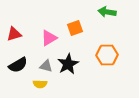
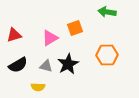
red triangle: moved 1 px down
pink triangle: moved 1 px right
yellow semicircle: moved 2 px left, 3 px down
